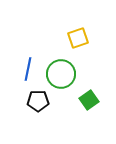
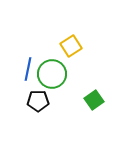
yellow square: moved 7 px left, 8 px down; rotated 15 degrees counterclockwise
green circle: moved 9 px left
green square: moved 5 px right
